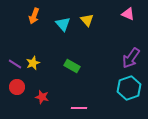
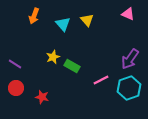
purple arrow: moved 1 px left, 1 px down
yellow star: moved 20 px right, 6 px up
red circle: moved 1 px left, 1 px down
pink line: moved 22 px right, 28 px up; rotated 28 degrees counterclockwise
